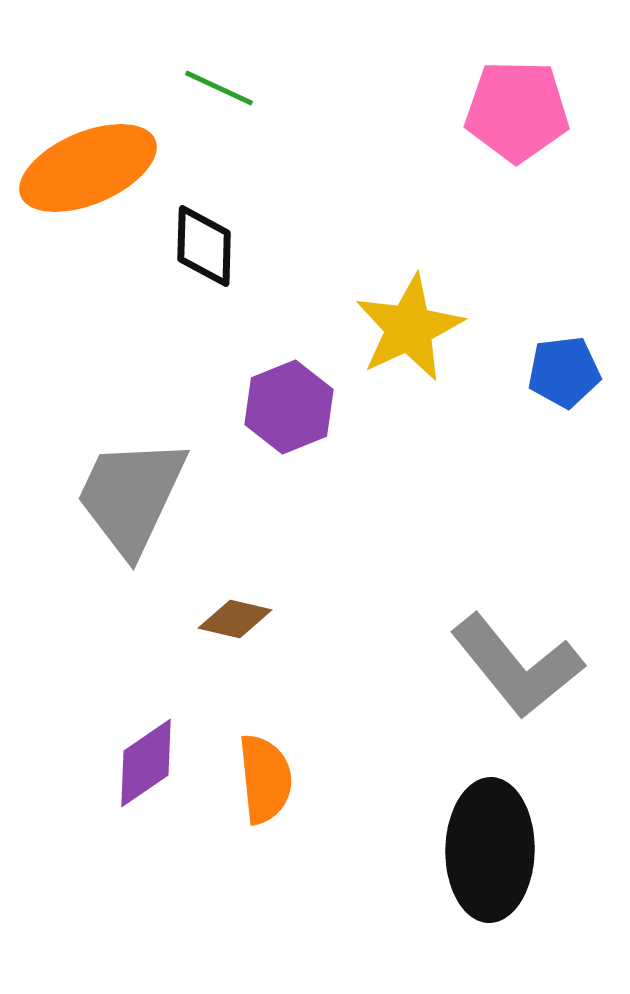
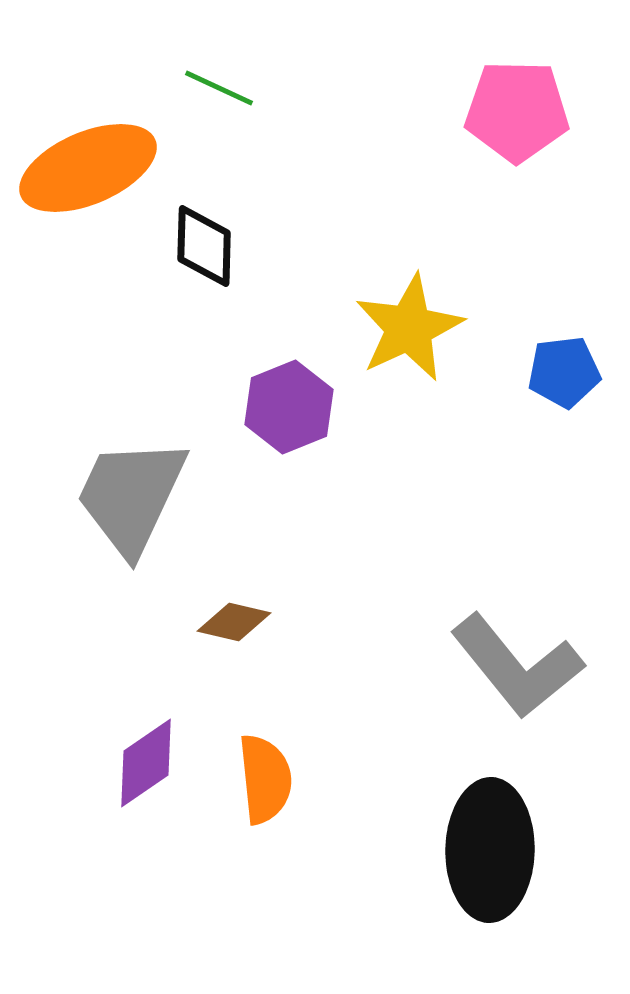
brown diamond: moved 1 px left, 3 px down
